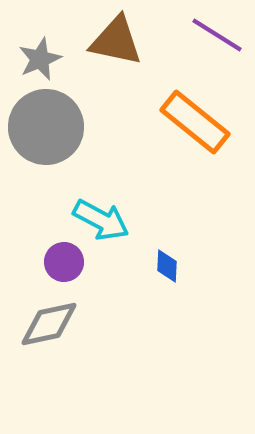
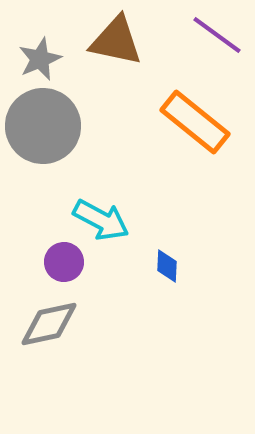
purple line: rotated 4 degrees clockwise
gray circle: moved 3 px left, 1 px up
